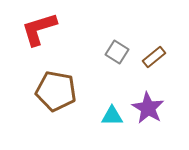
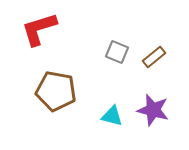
gray square: rotated 10 degrees counterclockwise
purple star: moved 5 px right, 2 px down; rotated 16 degrees counterclockwise
cyan triangle: rotated 15 degrees clockwise
